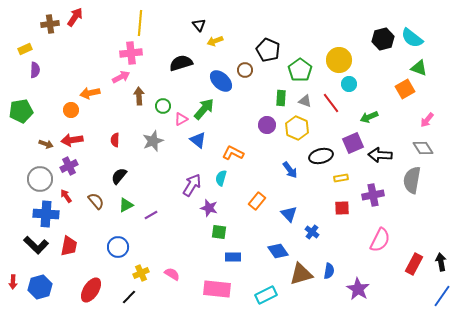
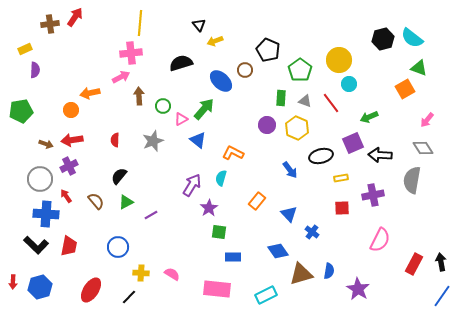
green triangle at (126, 205): moved 3 px up
purple star at (209, 208): rotated 24 degrees clockwise
yellow cross at (141, 273): rotated 28 degrees clockwise
